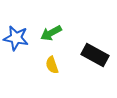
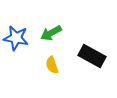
black rectangle: moved 3 px left, 1 px down
